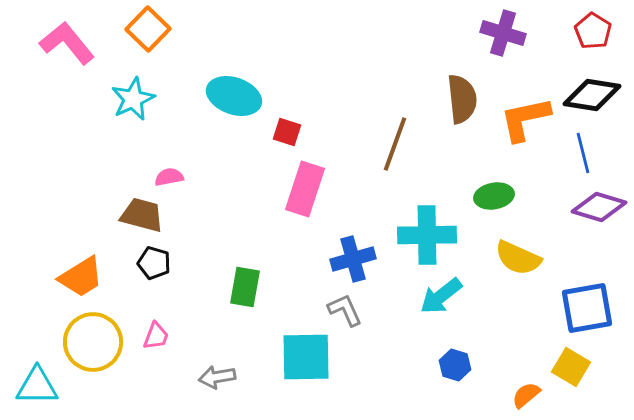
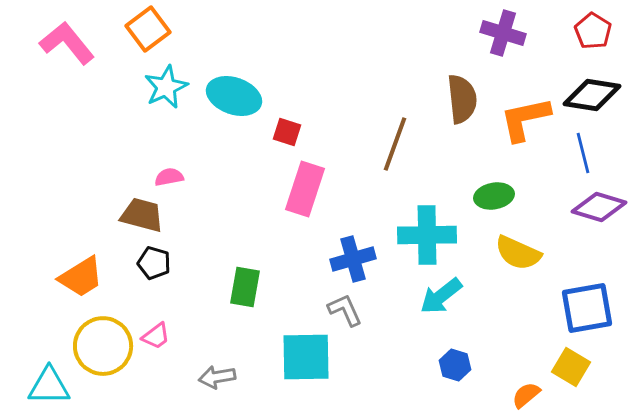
orange square: rotated 9 degrees clockwise
cyan star: moved 33 px right, 12 px up
yellow semicircle: moved 5 px up
pink trapezoid: rotated 32 degrees clockwise
yellow circle: moved 10 px right, 4 px down
cyan triangle: moved 12 px right
